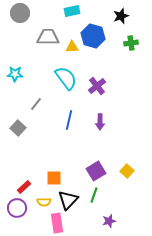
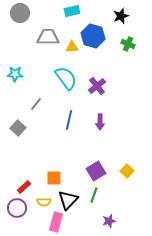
green cross: moved 3 px left, 1 px down; rotated 32 degrees clockwise
pink rectangle: moved 1 px left, 1 px up; rotated 24 degrees clockwise
